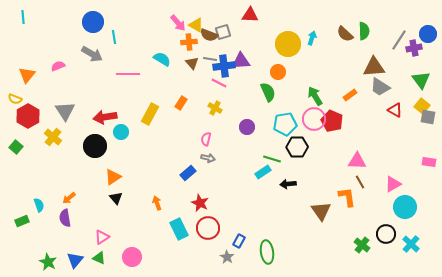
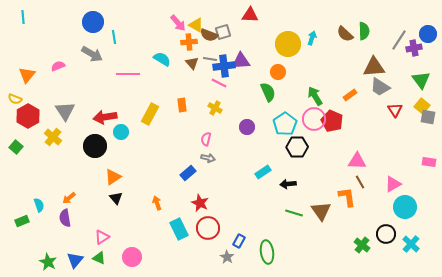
orange rectangle at (181, 103): moved 1 px right, 2 px down; rotated 40 degrees counterclockwise
red triangle at (395, 110): rotated 28 degrees clockwise
cyan pentagon at (285, 124): rotated 25 degrees counterclockwise
green line at (272, 159): moved 22 px right, 54 px down
